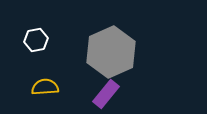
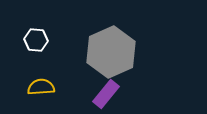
white hexagon: rotated 15 degrees clockwise
yellow semicircle: moved 4 px left
